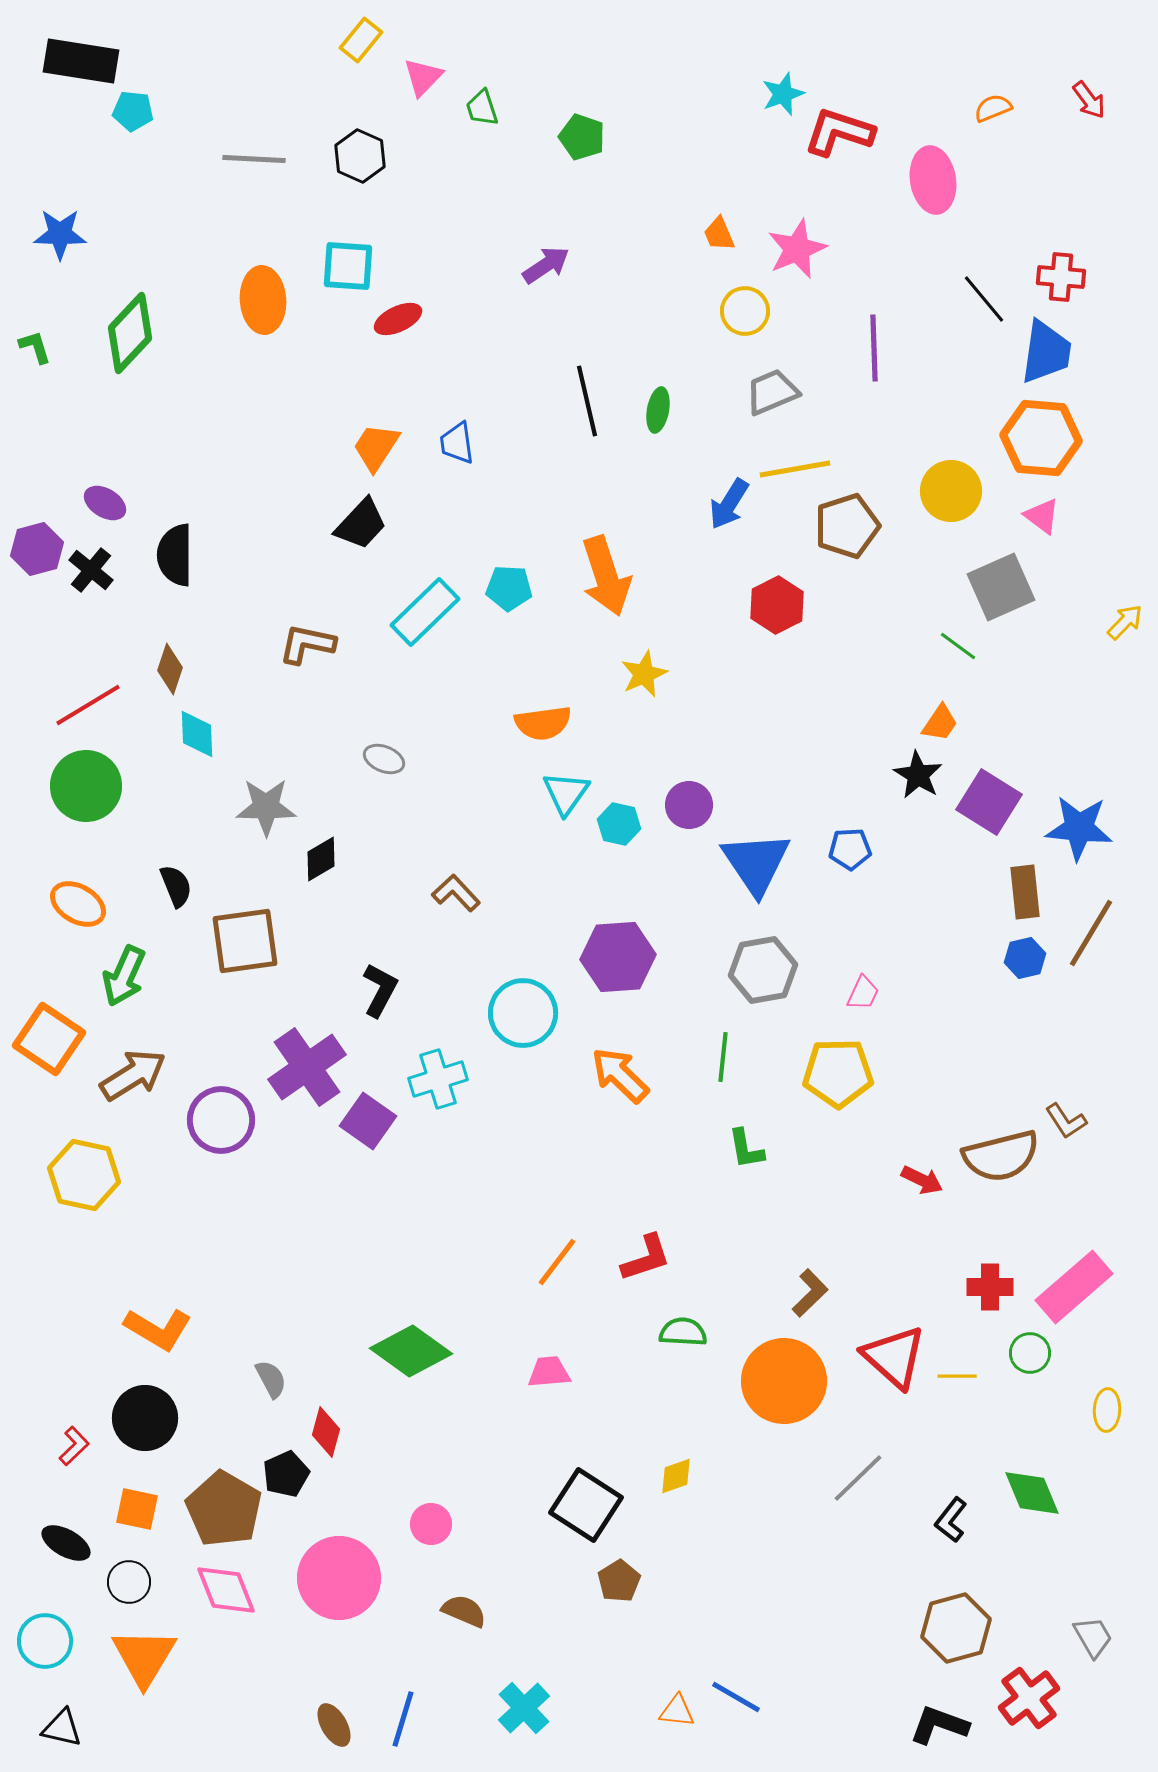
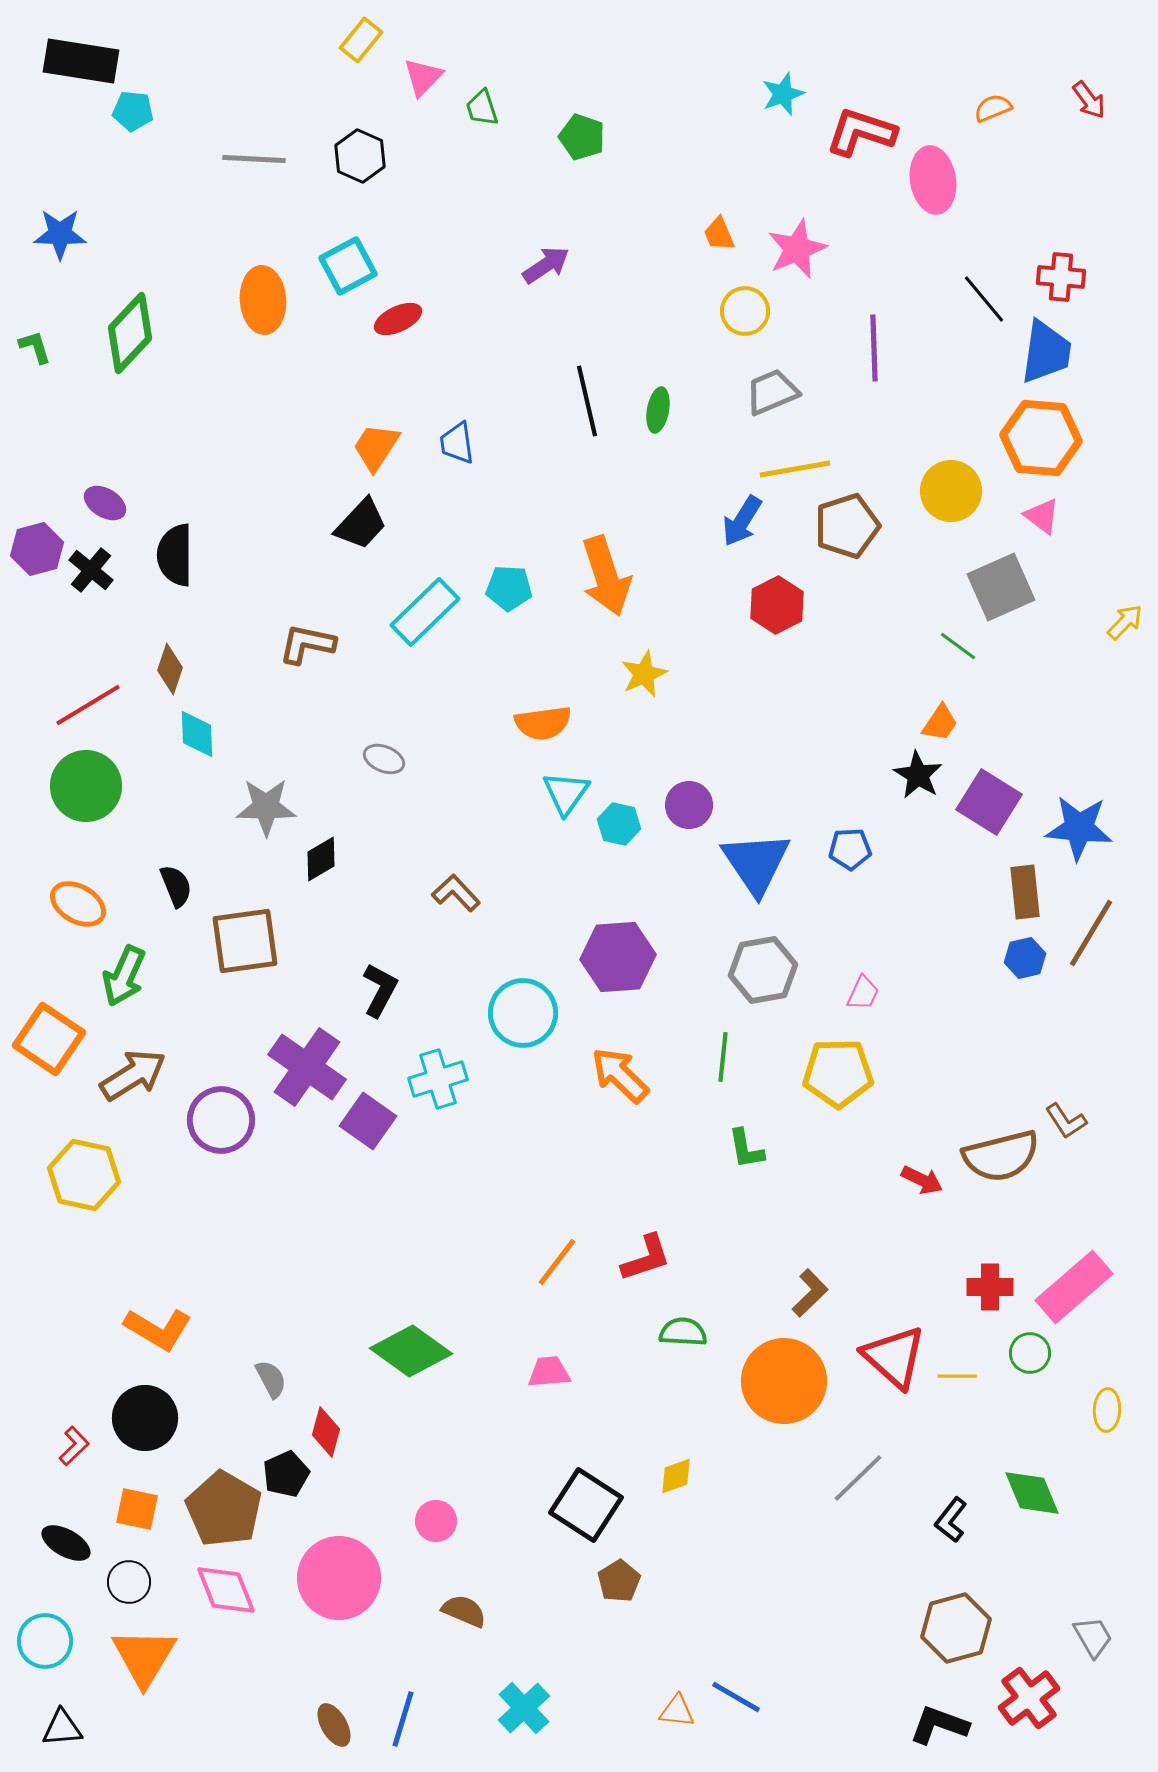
red L-shape at (839, 132): moved 22 px right
cyan square at (348, 266): rotated 32 degrees counterclockwise
blue arrow at (729, 504): moved 13 px right, 17 px down
purple cross at (307, 1067): rotated 20 degrees counterclockwise
pink circle at (431, 1524): moved 5 px right, 3 px up
black triangle at (62, 1728): rotated 18 degrees counterclockwise
